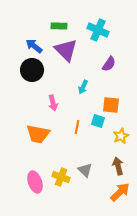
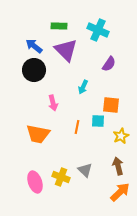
black circle: moved 2 px right
cyan square: rotated 16 degrees counterclockwise
